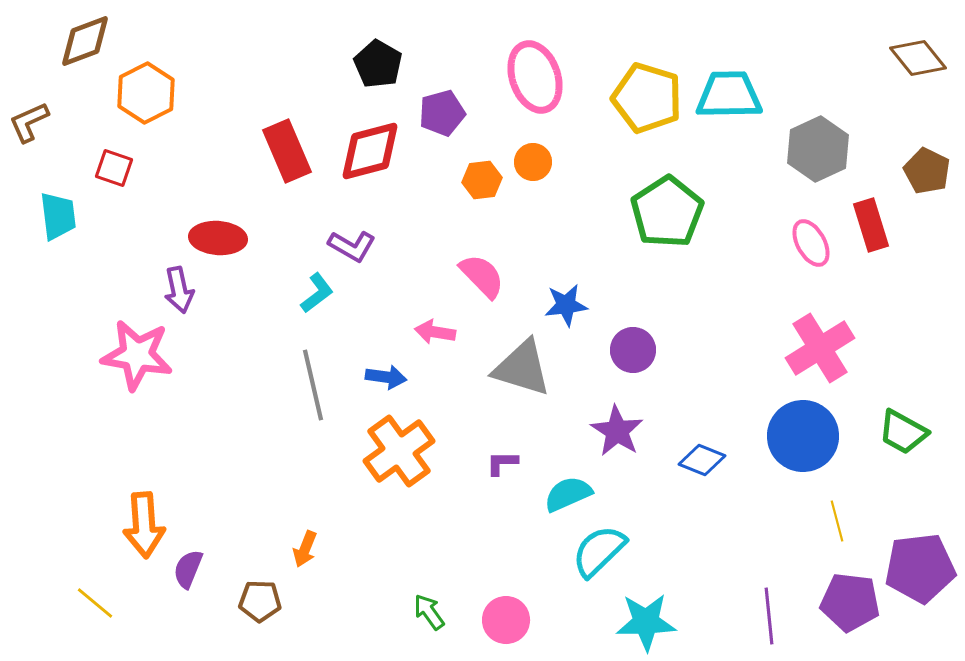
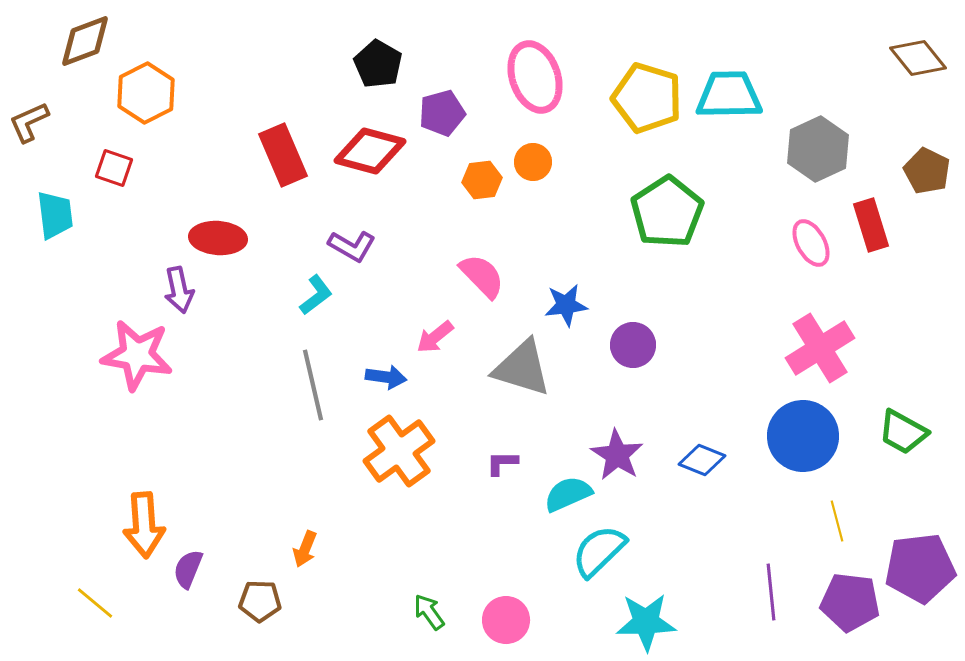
red rectangle at (287, 151): moved 4 px left, 4 px down
red diamond at (370, 151): rotated 30 degrees clockwise
cyan trapezoid at (58, 216): moved 3 px left, 1 px up
cyan L-shape at (317, 293): moved 1 px left, 2 px down
pink arrow at (435, 332): moved 5 px down; rotated 48 degrees counterclockwise
purple circle at (633, 350): moved 5 px up
purple star at (617, 431): moved 24 px down
purple line at (769, 616): moved 2 px right, 24 px up
